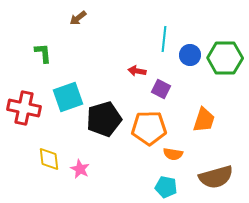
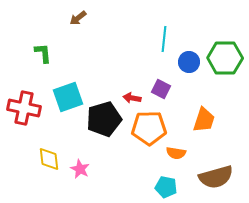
blue circle: moved 1 px left, 7 px down
red arrow: moved 5 px left, 27 px down
orange semicircle: moved 3 px right, 1 px up
